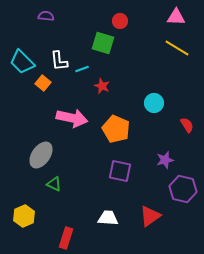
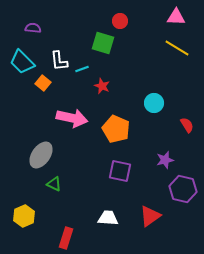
purple semicircle: moved 13 px left, 12 px down
